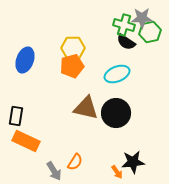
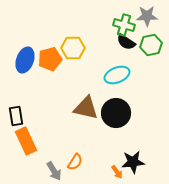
gray star: moved 5 px right, 2 px up
green hexagon: moved 1 px right, 13 px down
orange pentagon: moved 22 px left, 7 px up
cyan ellipse: moved 1 px down
black rectangle: rotated 18 degrees counterclockwise
orange rectangle: rotated 40 degrees clockwise
